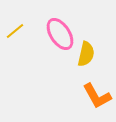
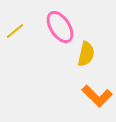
pink ellipse: moved 7 px up
orange L-shape: rotated 16 degrees counterclockwise
